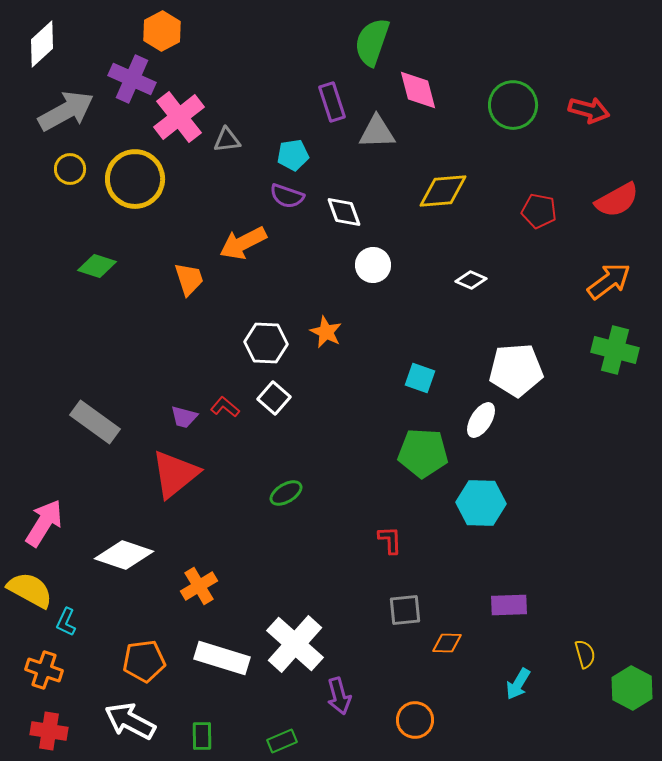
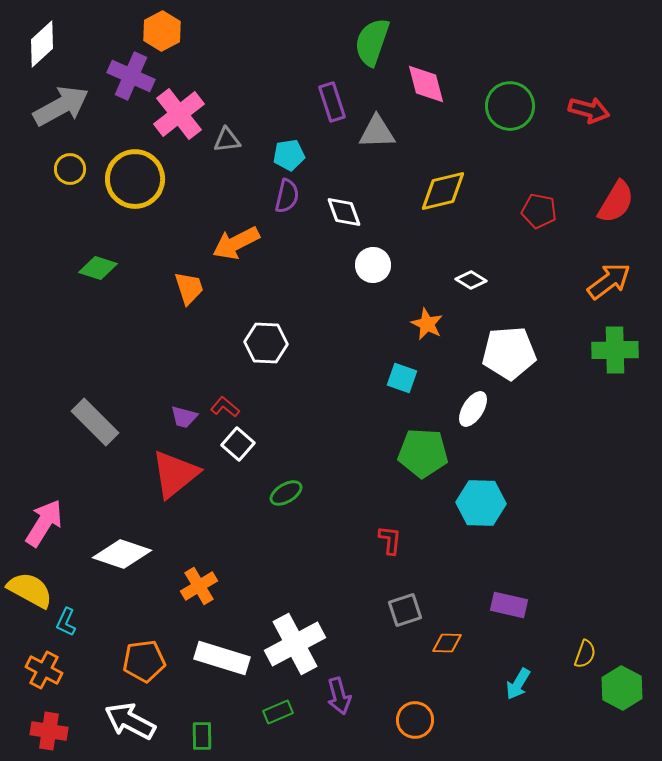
purple cross at (132, 79): moved 1 px left, 3 px up
pink diamond at (418, 90): moved 8 px right, 6 px up
green circle at (513, 105): moved 3 px left, 1 px down
gray arrow at (66, 111): moved 5 px left, 5 px up
pink cross at (179, 117): moved 3 px up
cyan pentagon at (293, 155): moved 4 px left
yellow diamond at (443, 191): rotated 9 degrees counterclockwise
purple semicircle at (287, 196): rotated 96 degrees counterclockwise
red semicircle at (617, 200): moved 1 px left, 2 px down; rotated 30 degrees counterclockwise
orange arrow at (243, 243): moved 7 px left
green diamond at (97, 266): moved 1 px right, 2 px down
orange trapezoid at (189, 279): moved 9 px down
white diamond at (471, 280): rotated 8 degrees clockwise
orange star at (326, 332): moved 101 px right, 8 px up
green cross at (615, 350): rotated 15 degrees counterclockwise
white pentagon at (516, 370): moved 7 px left, 17 px up
cyan square at (420, 378): moved 18 px left
white square at (274, 398): moved 36 px left, 46 px down
white ellipse at (481, 420): moved 8 px left, 11 px up
gray rectangle at (95, 422): rotated 9 degrees clockwise
red L-shape at (390, 540): rotated 8 degrees clockwise
white diamond at (124, 555): moved 2 px left, 1 px up
purple rectangle at (509, 605): rotated 15 degrees clockwise
gray square at (405, 610): rotated 12 degrees counterclockwise
white cross at (295, 644): rotated 20 degrees clockwise
yellow semicircle at (585, 654): rotated 36 degrees clockwise
orange cross at (44, 670): rotated 9 degrees clockwise
green hexagon at (632, 688): moved 10 px left
green rectangle at (282, 741): moved 4 px left, 29 px up
